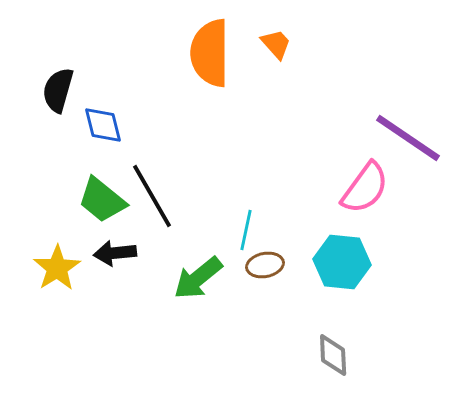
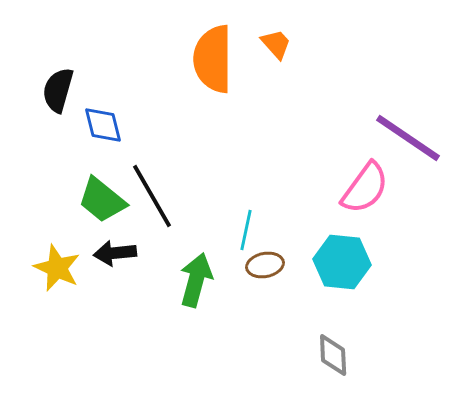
orange semicircle: moved 3 px right, 6 px down
yellow star: rotated 15 degrees counterclockwise
green arrow: moved 2 px left, 2 px down; rotated 144 degrees clockwise
